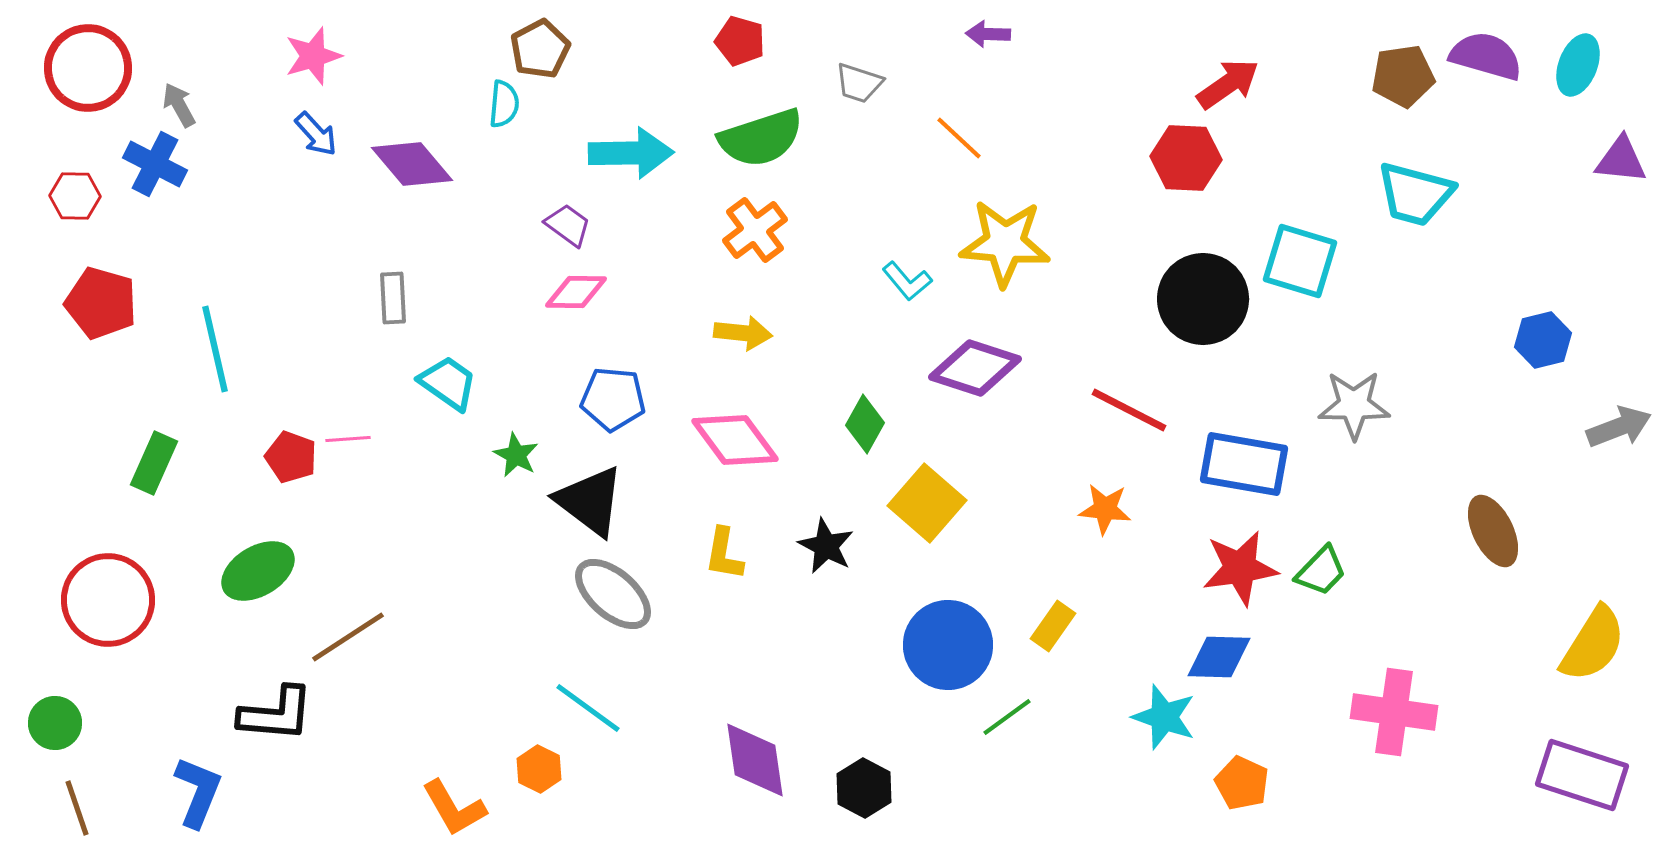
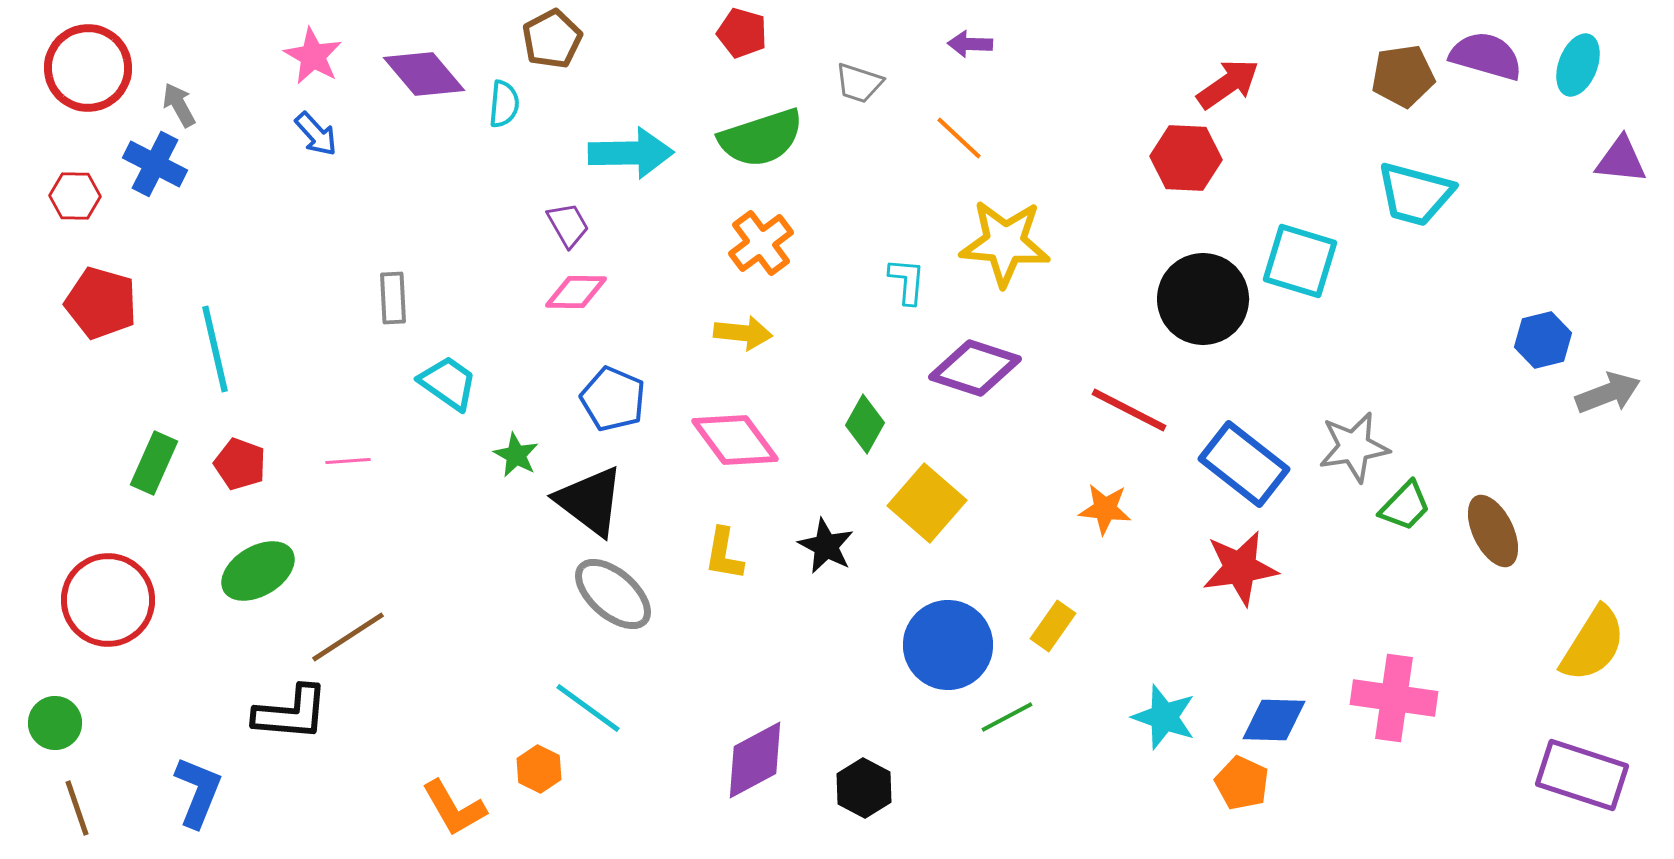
purple arrow at (988, 34): moved 18 px left, 10 px down
red pentagon at (740, 41): moved 2 px right, 8 px up
brown pentagon at (540, 49): moved 12 px right, 10 px up
pink star at (313, 56): rotated 26 degrees counterclockwise
purple diamond at (412, 164): moved 12 px right, 90 px up
purple trapezoid at (568, 225): rotated 24 degrees clockwise
orange cross at (755, 230): moved 6 px right, 13 px down
cyan L-shape at (907, 281): rotated 135 degrees counterclockwise
blue pentagon at (613, 399): rotated 18 degrees clockwise
gray star at (1354, 405): moved 42 px down; rotated 10 degrees counterclockwise
gray arrow at (1619, 427): moved 11 px left, 34 px up
pink line at (348, 439): moved 22 px down
red pentagon at (291, 457): moved 51 px left, 7 px down
blue rectangle at (1244, 464): rotated 28 degrees clockwise
green trapezoid at (1321, 571): moved 84 px right, 65 px up
blue diamond at (1219, 657): moved 55 px right, 63 px down
pink cross at (1394, 712): moved 14 px up
black L-shape at (276, 714): moved 15 px right, 1 px up
green line at (1007, 717): rotated 8 degrees clockwise
purple diamond at (755, 760): rotated 70 degrees clockwise
